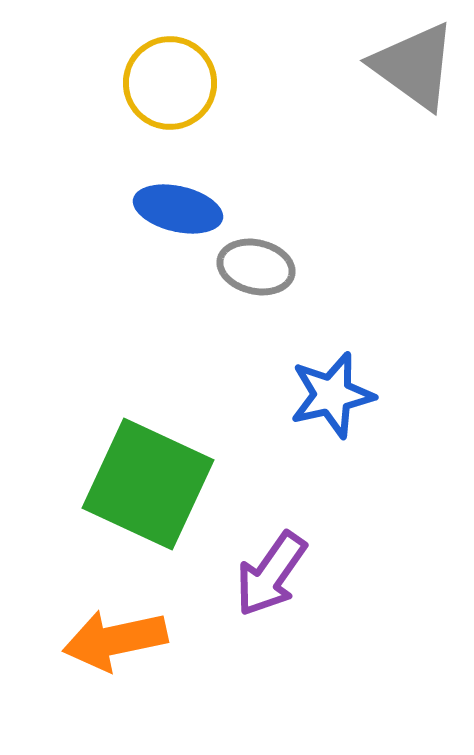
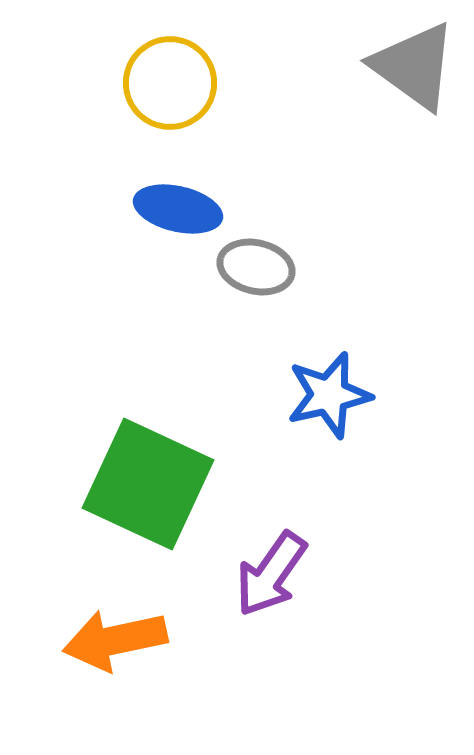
blue star: moved 3 px left
